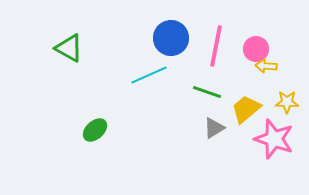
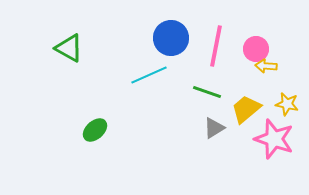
yellow star: moved 2 px down; rotated 10 degrees clockwise
